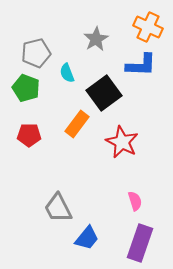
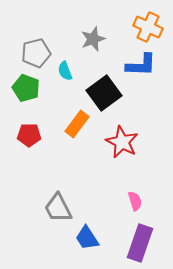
gray star: moved 3 px left; rotated 10 degrees clockwise
cyan semicircle: moved 2 px left, 2 px up
blue trapezoid: rotated 108 degrees clockwise
